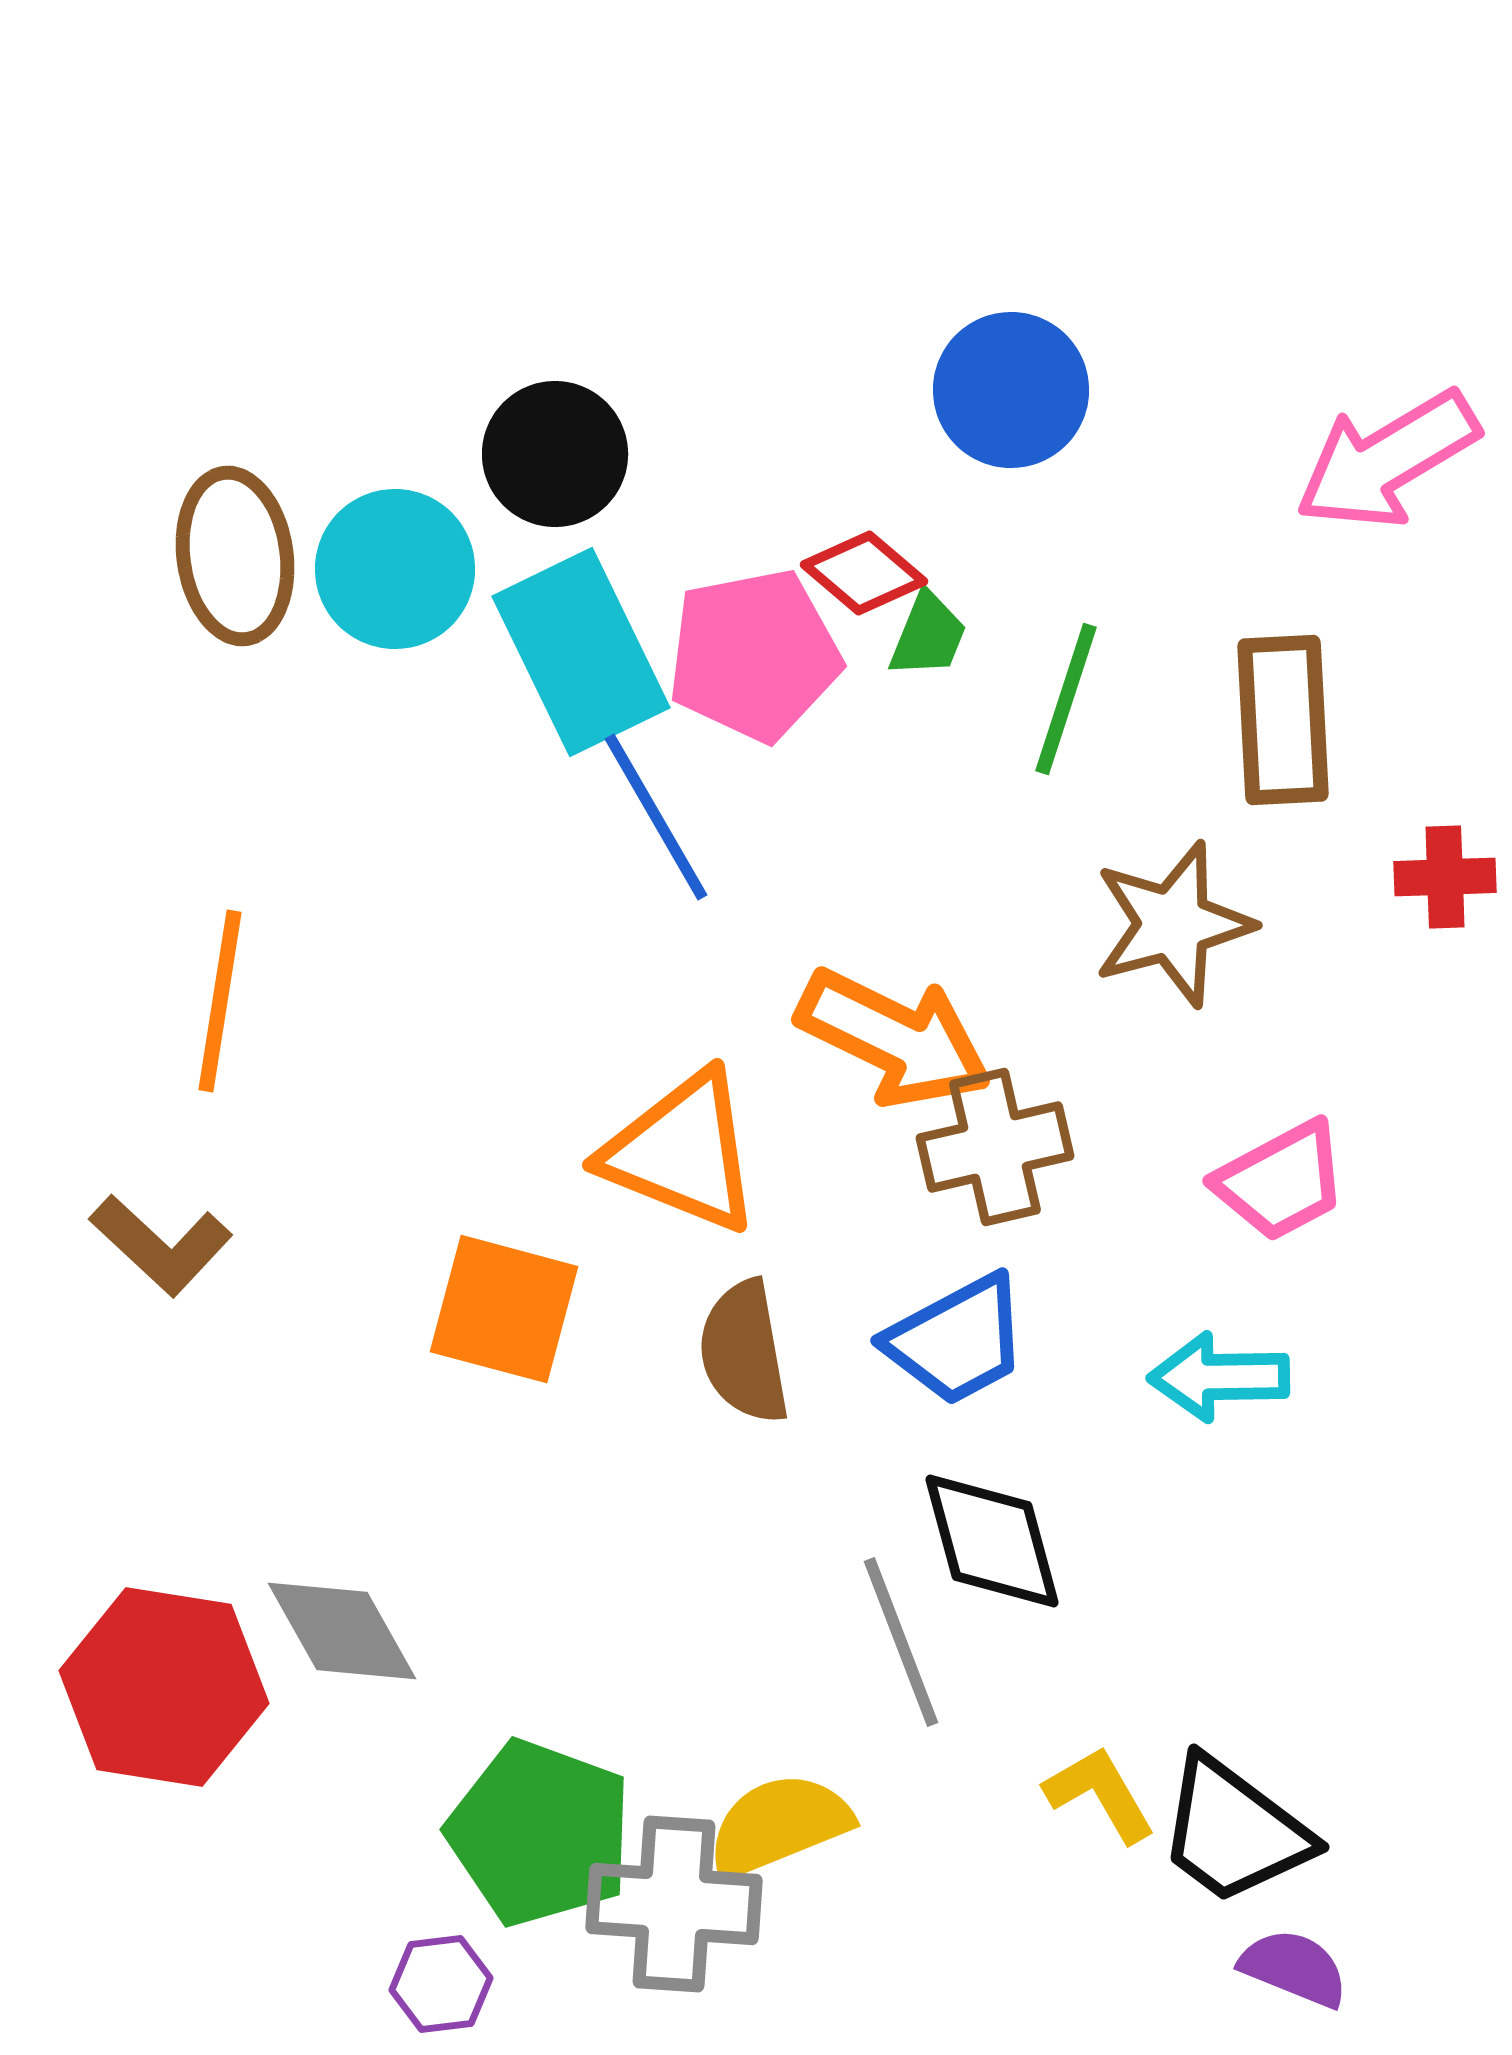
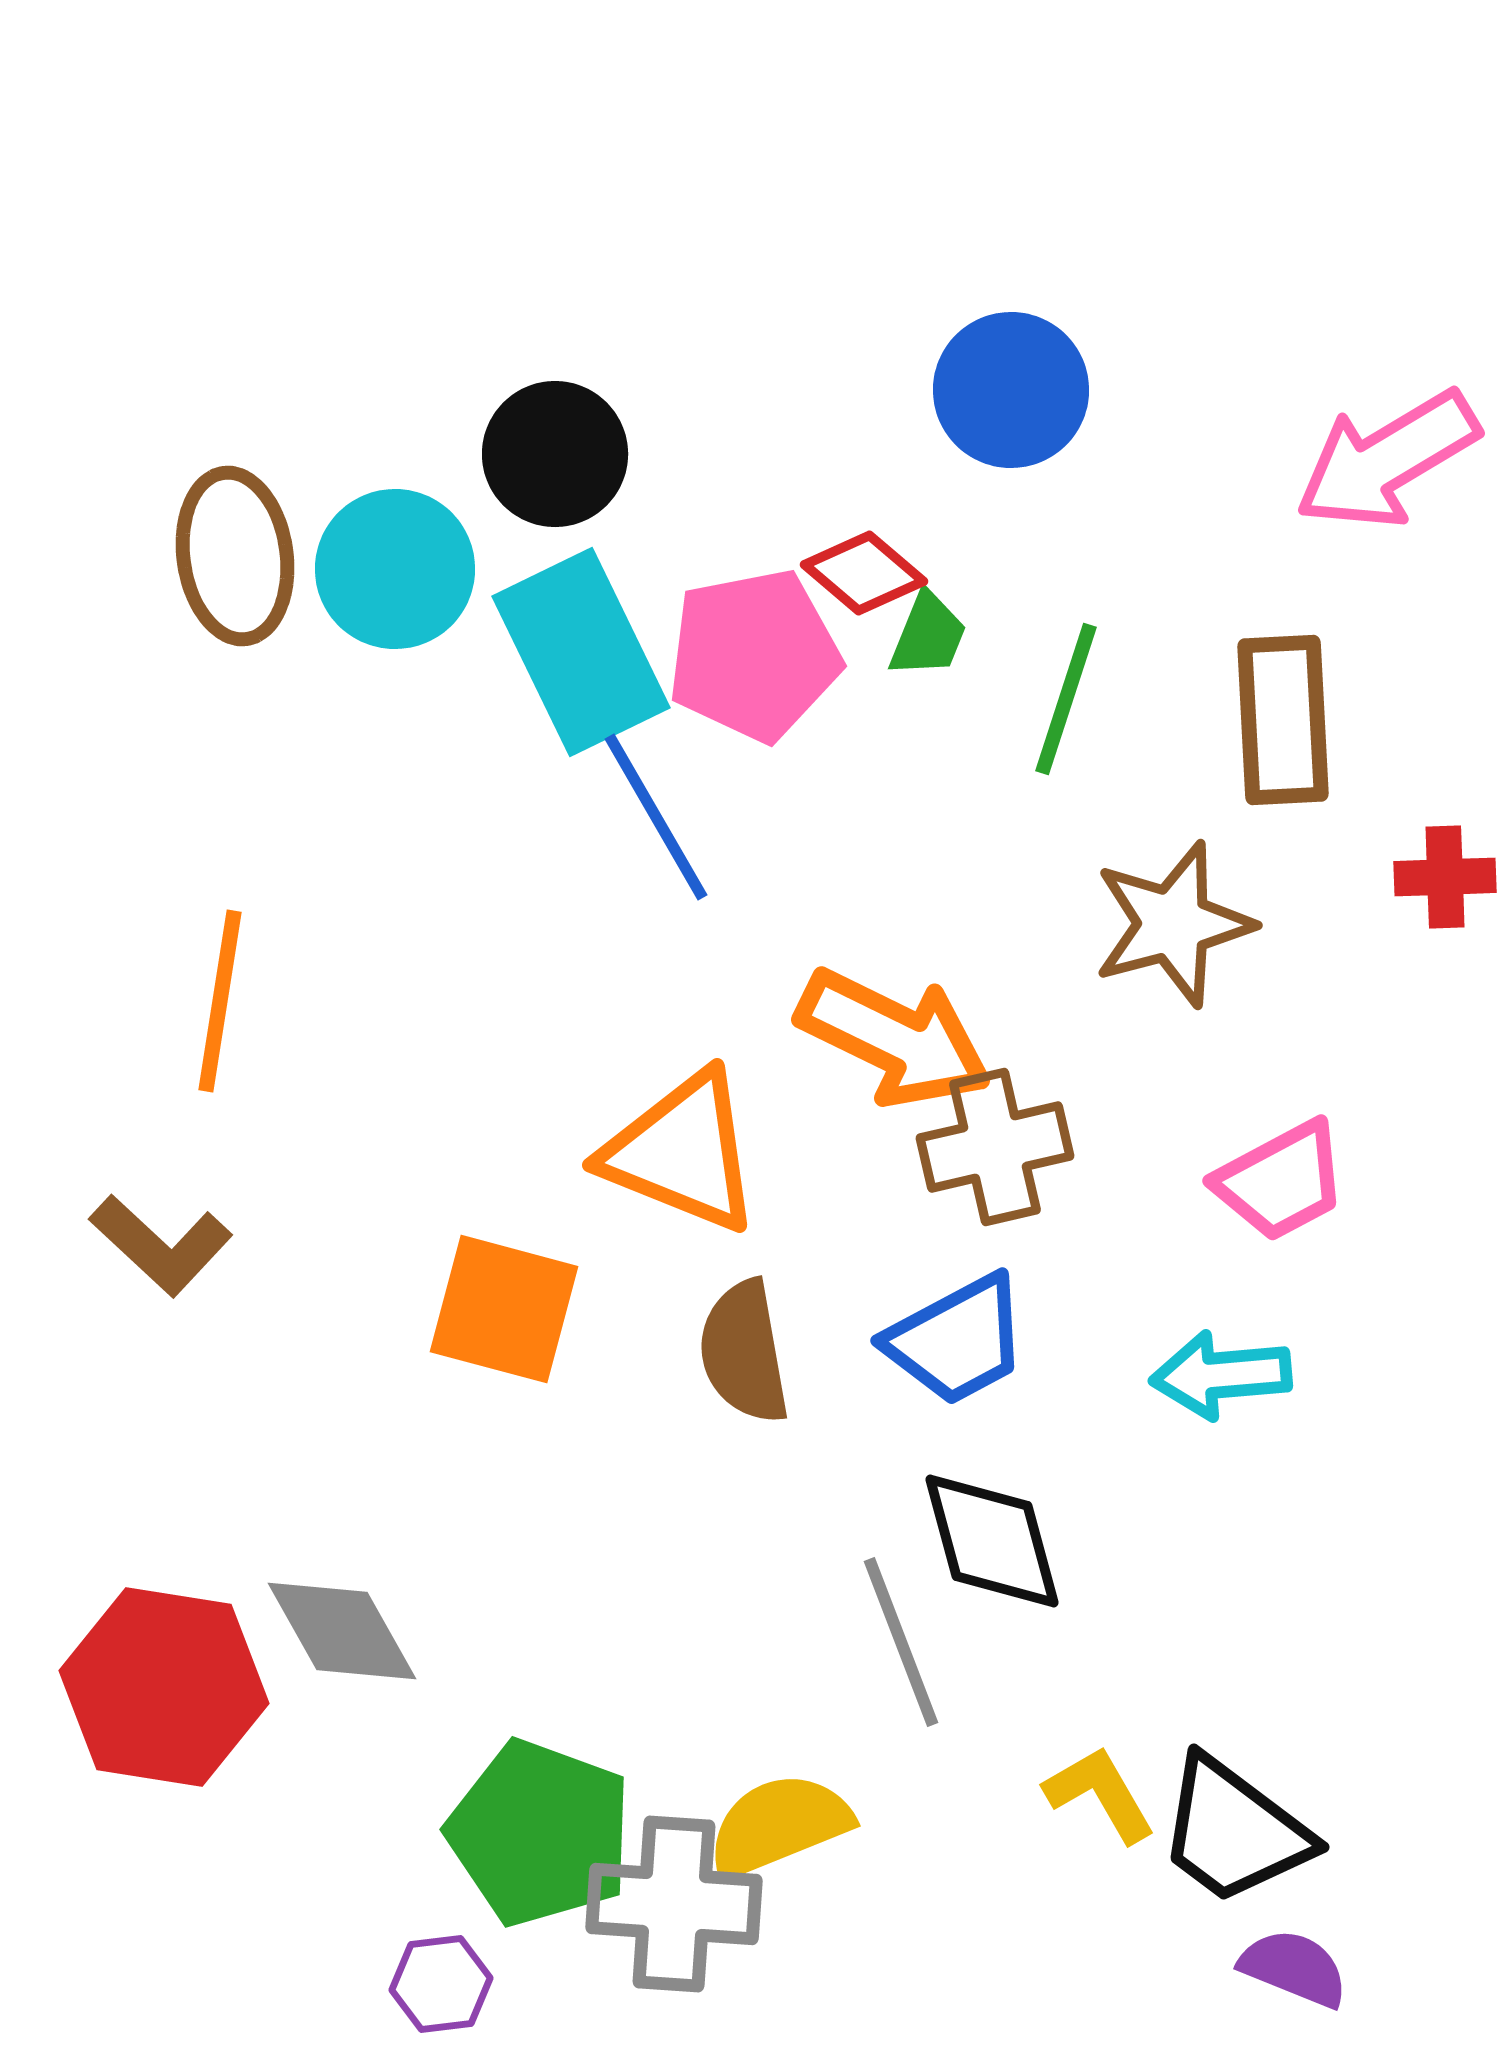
cyan arrow: moved 2 px right, 2 px up; rotated 4 degrees counterclockwise
